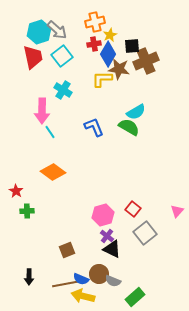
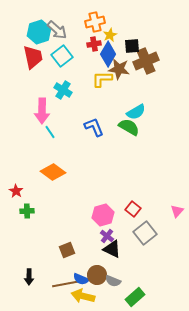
brown circle: moved 2 px left, 1 px down
